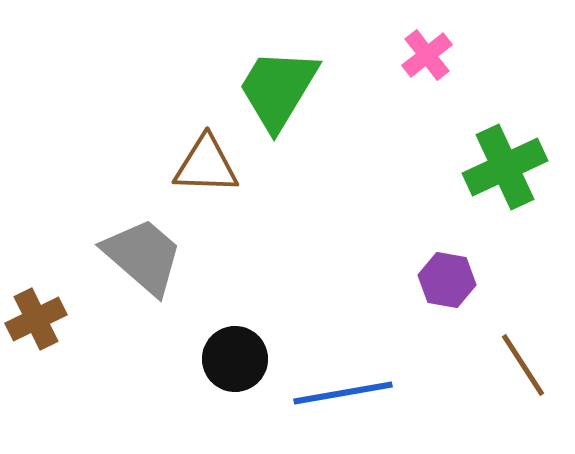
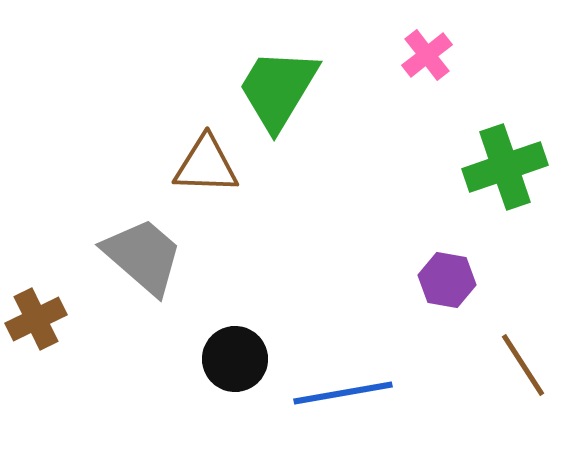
green cross: rotated 6 degrees clockwise
